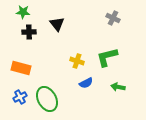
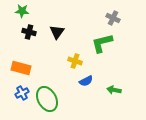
green star: moved 1 px left, 1 px up
black triangle: moved 8 px down; rotated 14 degrees clockwise
black cross: rotated 16 degrees clockwise
green L-shape: moved 5 px left, 14 px up
yellow cross: moved 2 px left
blue semicircle: moved 2 px up
green arrow: moved 4 px left, 3 px down
blue cross: moved 2 px right, 4 px up
